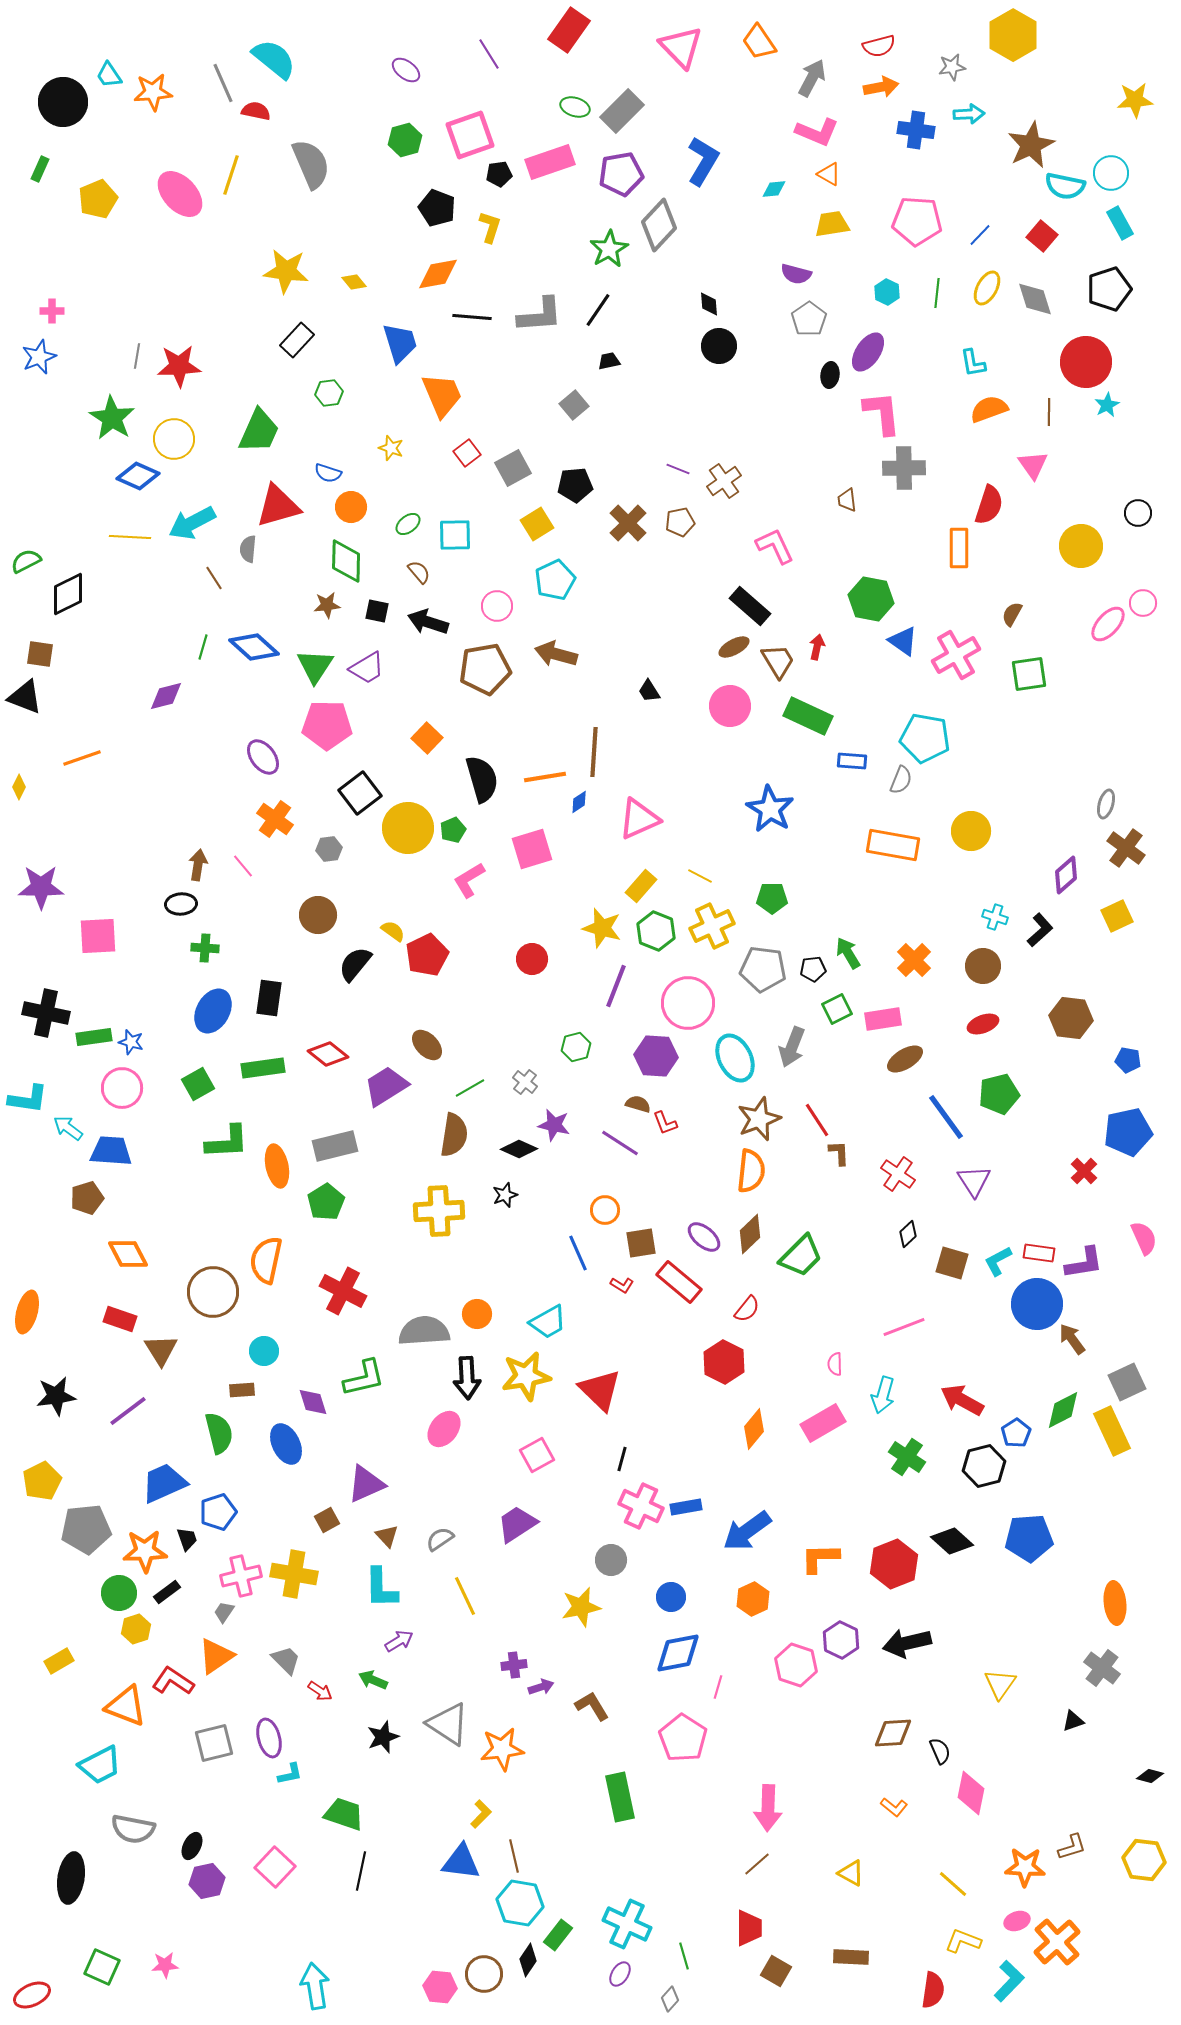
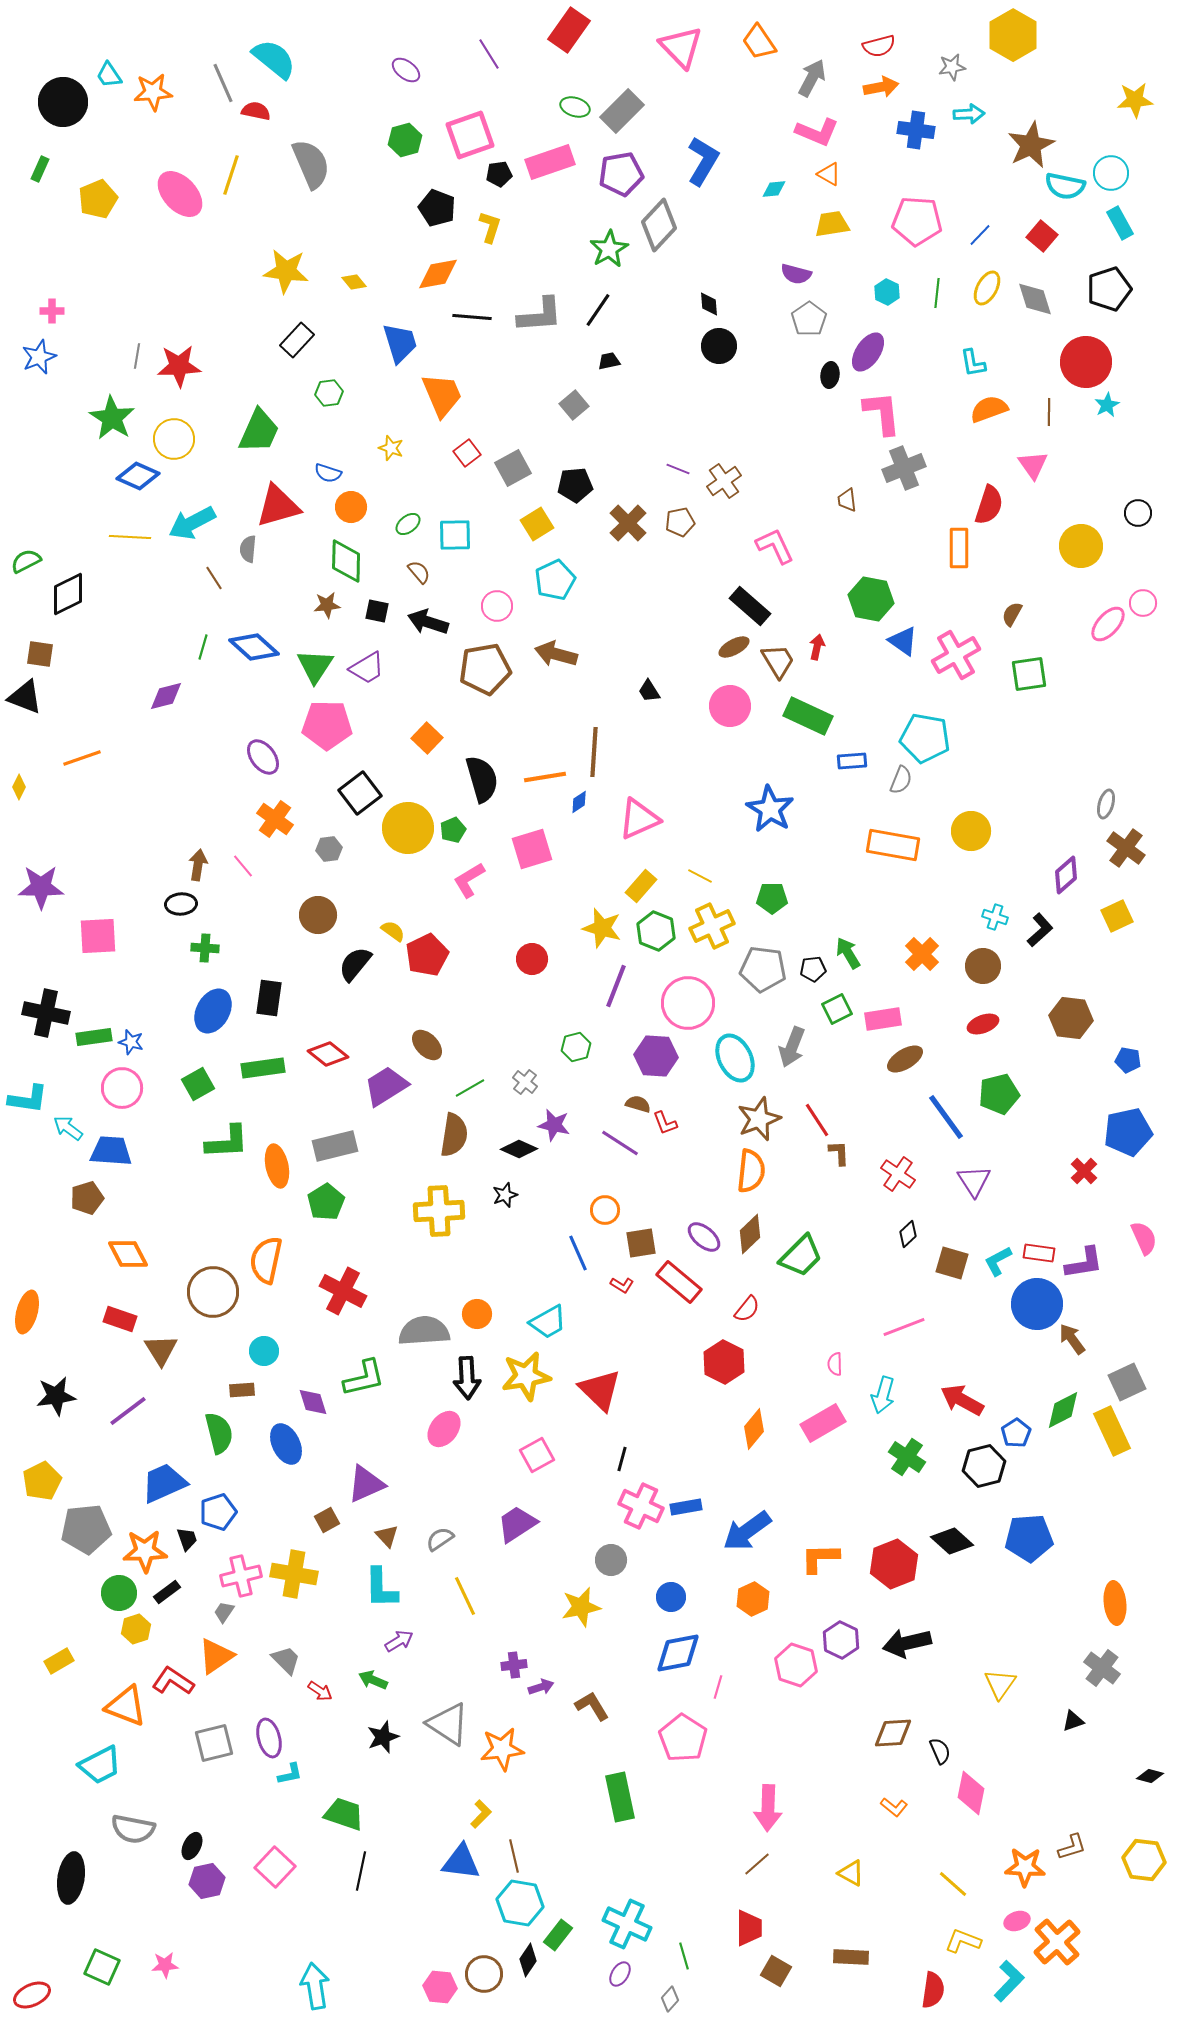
gray cross at (904, 468): rotated 21 degrees counterclockwise
blue rectangle at (852, 761): rotated 8 degrees counterclockwise
orange cross at (914, 960): moved 8 px right, 6 px up
